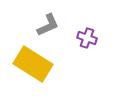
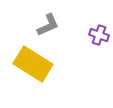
purple cross: moved 12 px right, 3 px up
